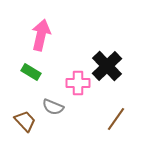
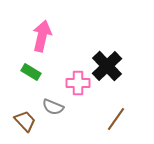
pink arrow: moved 1 px right, 1 px down
